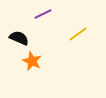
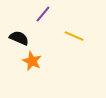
purple line: rotated 24 degrees counterclockwise
yellow line: moved 4 px left, 2 px down; rotated 60 degrees clockwise
